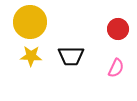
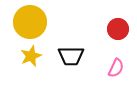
yellow star: rotated 25 degrees counterclockwise
